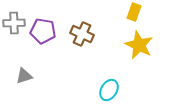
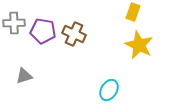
yellow rectangle: moved 1 px left
brown cross: moved 8 px left
